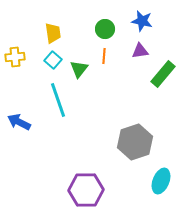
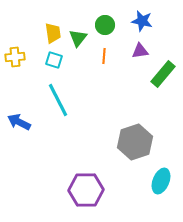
green circle: moved 4 px up
cyan square: moved 1 px right; rotated 24 degrees counterclockwise
green triangle: moved 1 px left, 31 px up
cyan line: rotated 8 degrees counterclockwise
